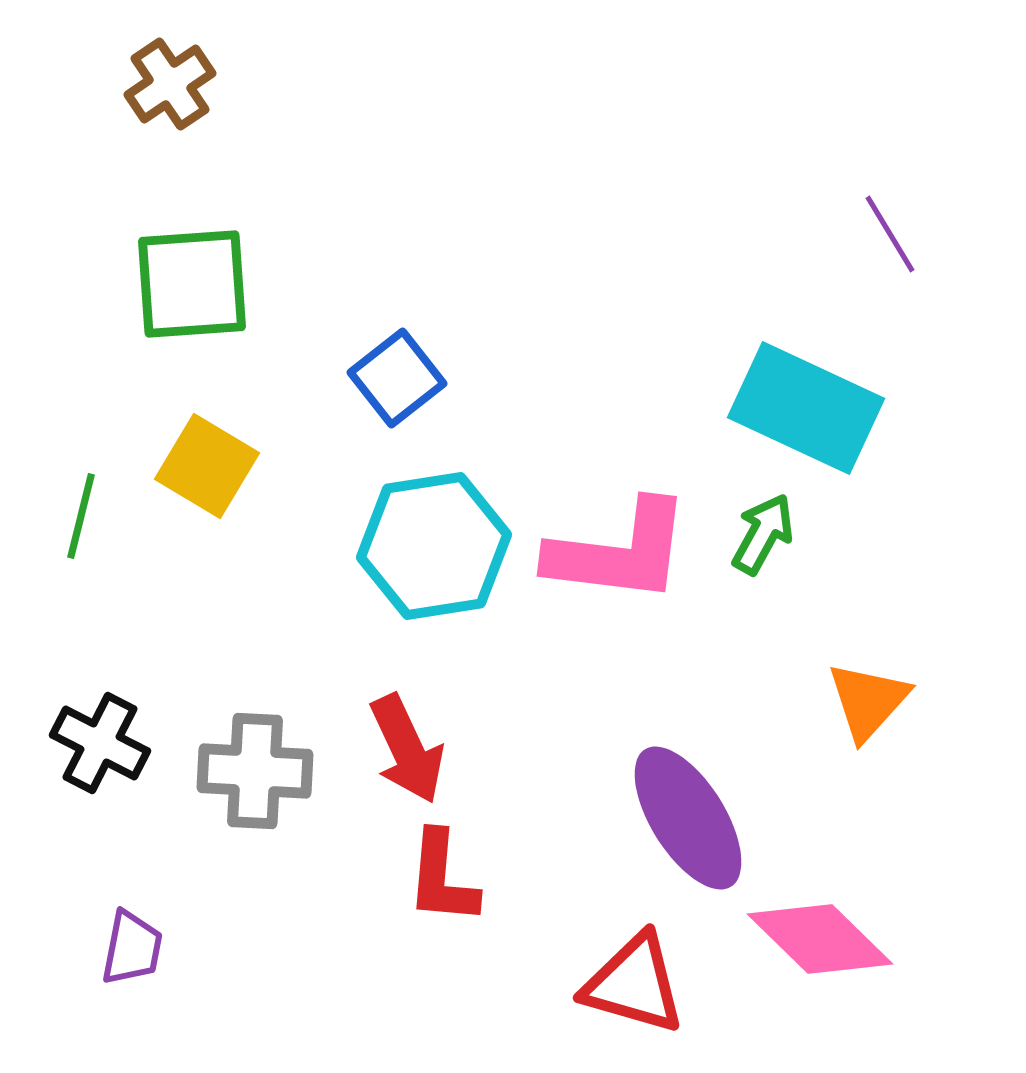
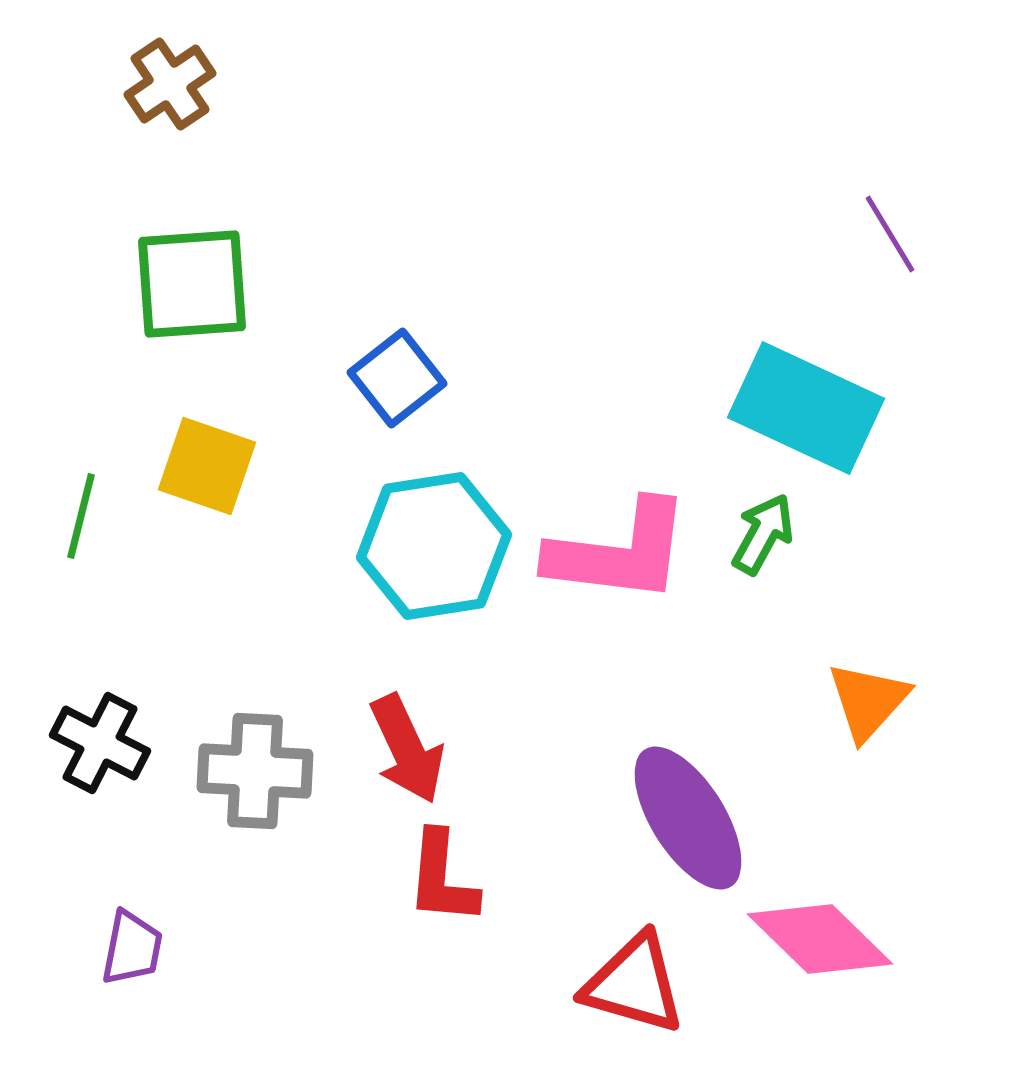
yellow square: rotated 12 degrees counterclockwise
